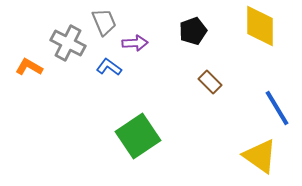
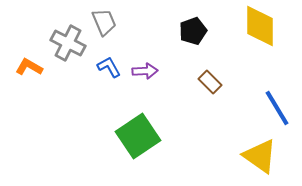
purple arrow: moved 10 px right, 28 px down
blue L-shape: rotated 25 degrees clockwise
